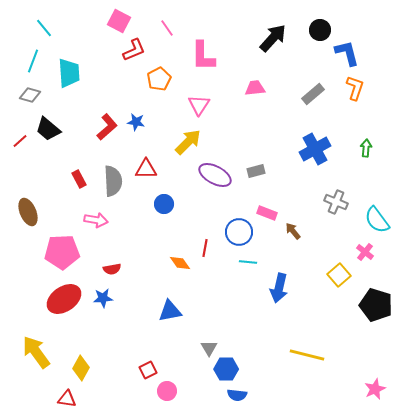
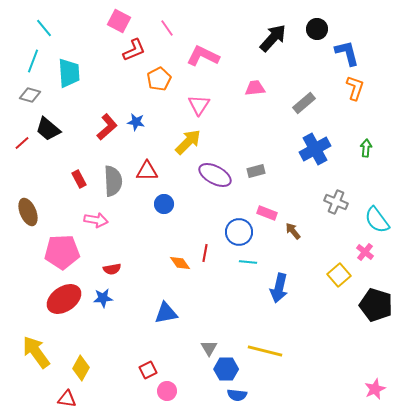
black circle at (320, 30): moved 3 px left, 1 px up
pink L-shape at (203, 56): rotated 116 degrees clockwise
gray rectangle at (313, 94): moved 9 px left, 9 px down
red line at (20, 141): moved 2 px right, 2 px down
red triangle at (146, 169): moved 1 px right, 2 px down
red line at (205, 248): moved 5 px down
blue triangle at (170, 311): moved 4 px left, 2 px down
yellow line at (307, 355): moved 42 px left, 4 px up
